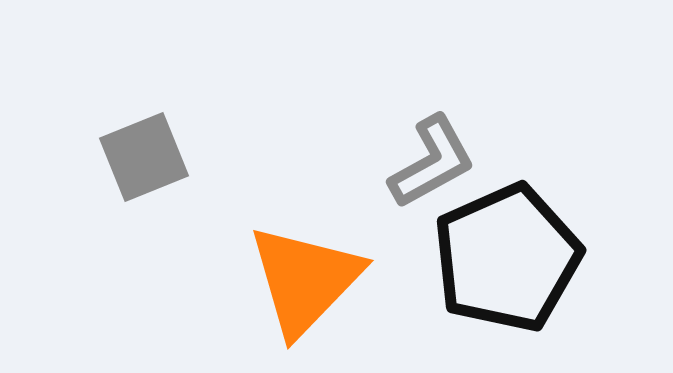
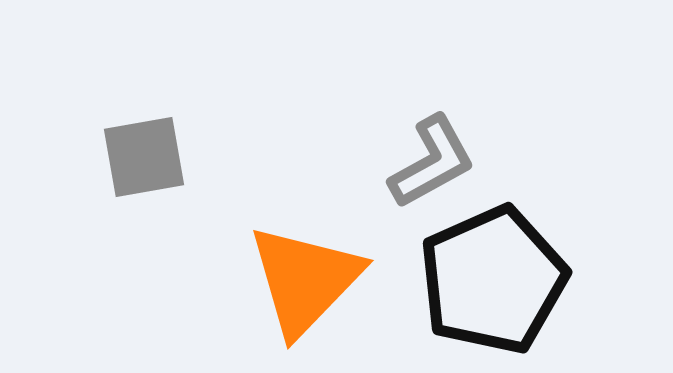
gray square: rotated 12 degrees clockwise
black pentagon: moved 14 px left, 22 px down
